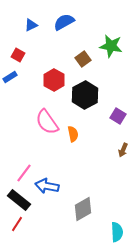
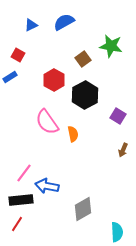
black rectangle: moved 2 px right; rotated 45 degrees counterclockwise
